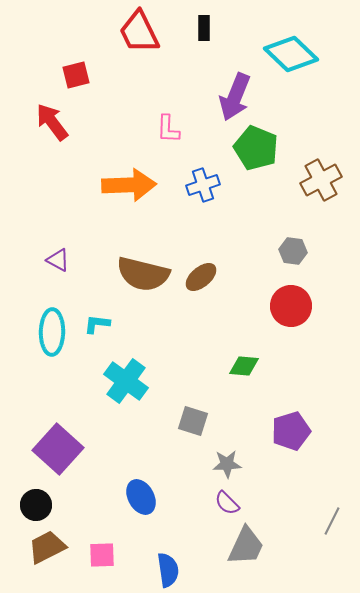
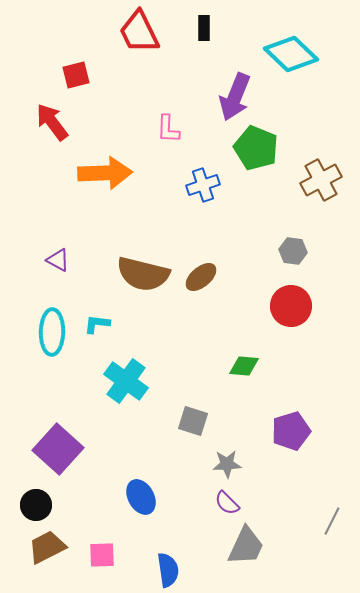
orange arrow: moved 24 px left, 12 px up
